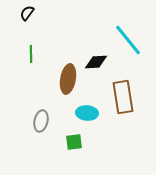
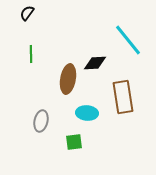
black diamond: moved 1 px left, 1 px down
